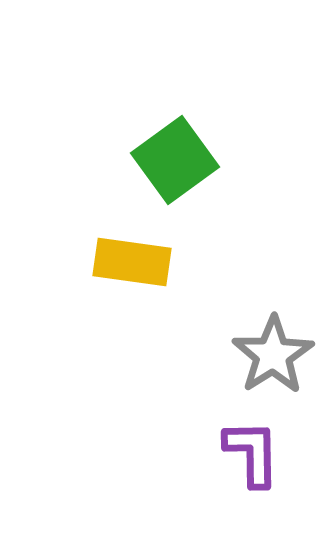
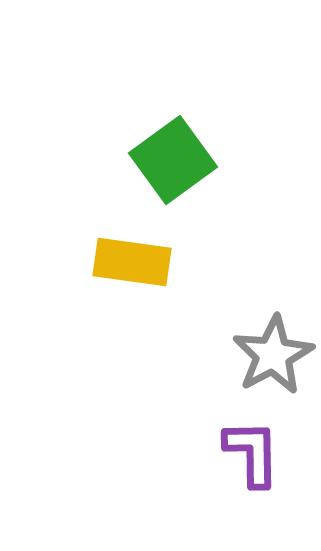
green square: moved 2 px left
gray star: rotated 4 degrees clockwise
